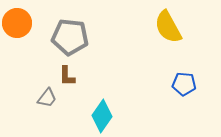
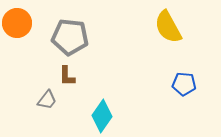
gray trapezoid: moved 2 px down
